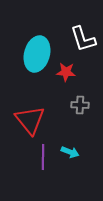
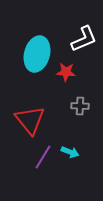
white L-shape: moved 1 px right; rotated 96 degrees counterclockwise
gray cross: moved 1 px down
purple line: rotated 30 degrees clockwise
